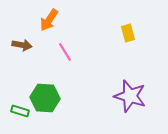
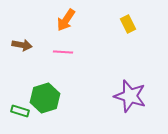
orange arrow: moved 17 px right
yellow rectangle: moved 9 px up; rotated 12 degrees counterclockwise
pink line: moved 2 px left; rotated 54 degrees counterclockwise
green hexagon: rotated 20 degrees counterclockwise
